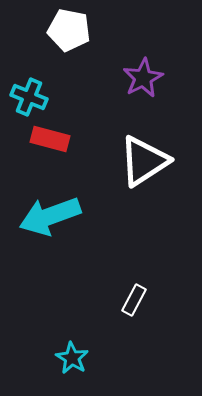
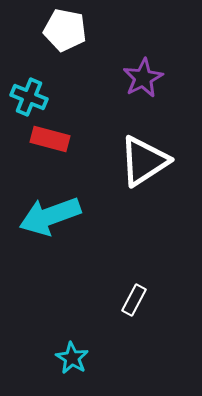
white pentagon: moved 4 px left
